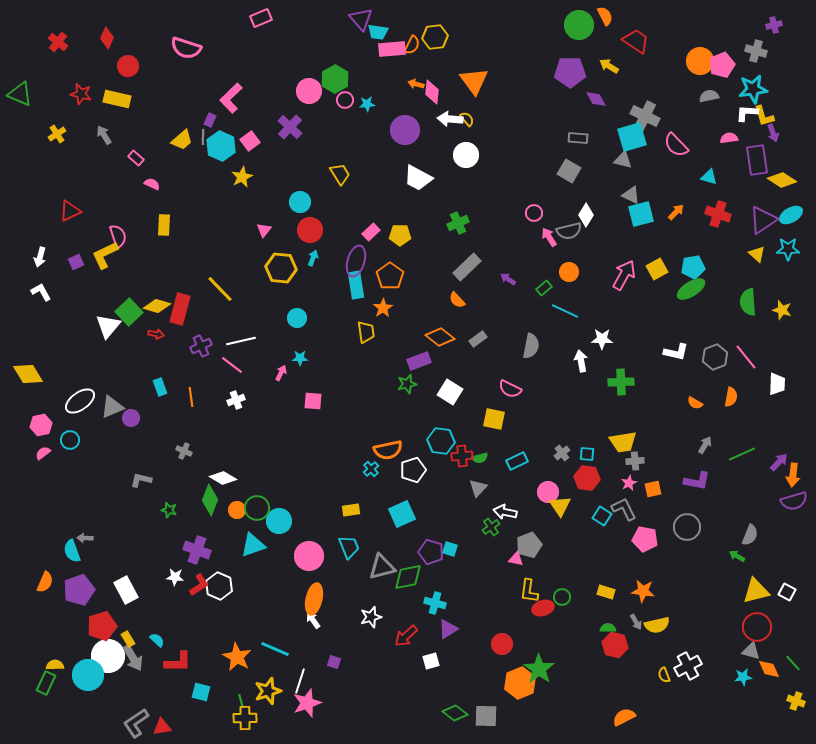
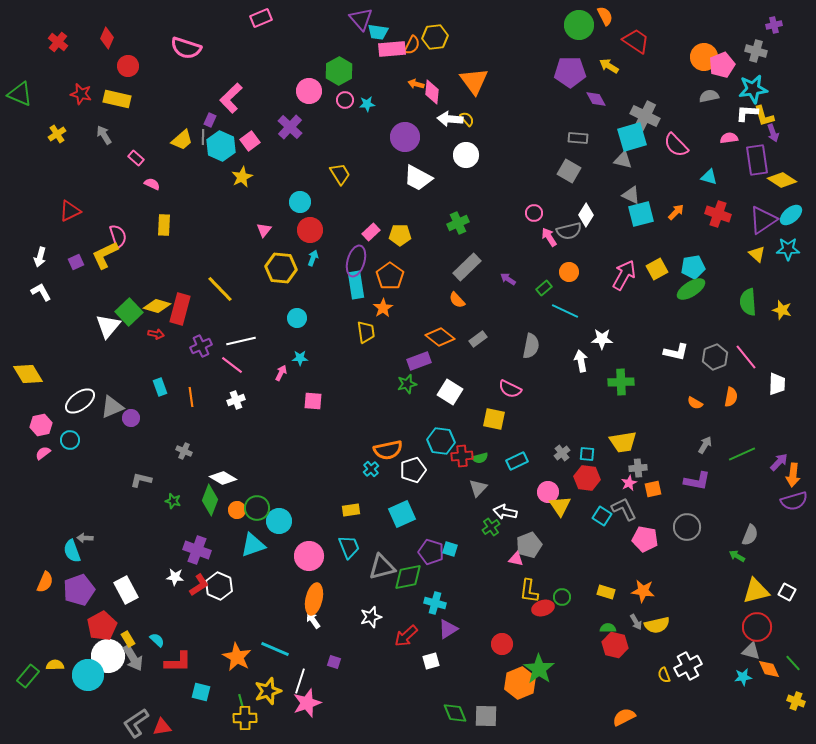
orange circle at (700, 61): moved 4 px right, 4 px up
green hexagon at (335, 79): moved 4 px right, 8 px up
purple circle at (405, 130): moved 7 px down
cyan ellipse at (791, 215): rotated 10 degrees counterclockwise
gray cross at (635, 461): moved 3 px right, 7 px down
green star at (169, 510): moved 4 px right, 9 px up
red pentagon at (102, 626): rotated 12 degrees counterclockwise
green rectangle at (46, 683): moved 18 px left, 7 px up; rotated 15 degrees clockwise
green diamond at (455, 713): rotated 30 degrees clockwise
